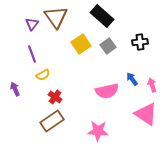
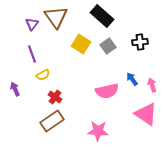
yellow square: rotated 24 degrees counterclockwise
